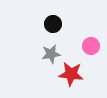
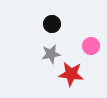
black circle: moved 1 px left
